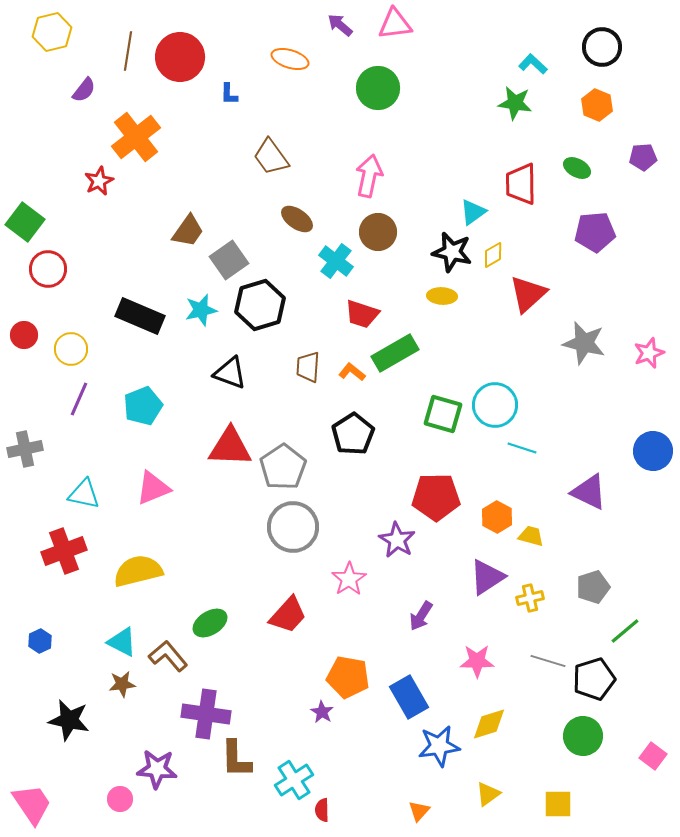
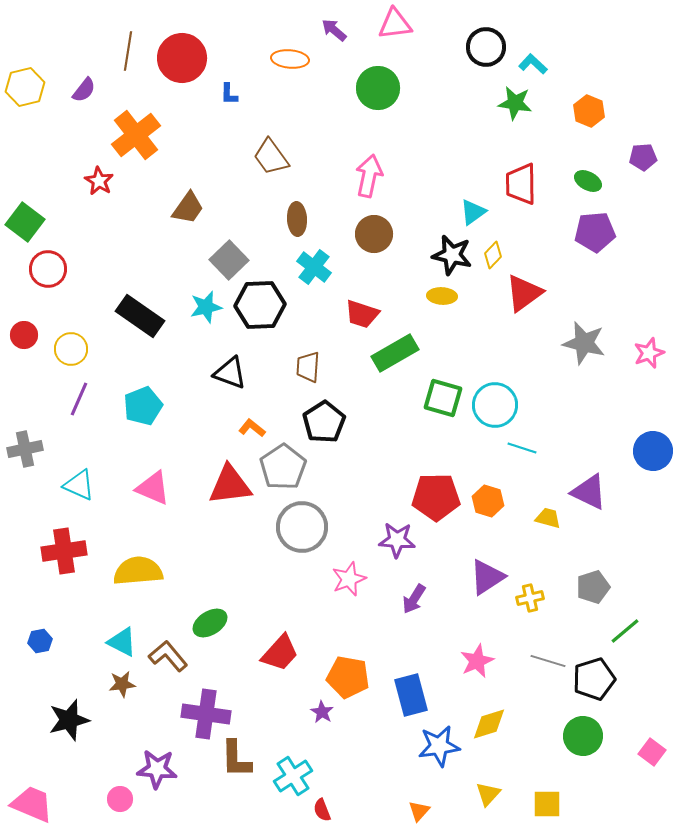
purple arrow at (340, 25): moved 6 px left, 5 px down
yellow hexagon at (52, 32): moved 27 px left, 55 px down
black circle at (602, 47): moved 116 px left
red circle at (180, 57): moved 2 px right, 1 px down
orange ellipse at (290, 59): rotated 12 degrees counterclockwise
orange hexagon at (597, 105): moved 8 px left, 6 px down
orange cross at (136, 137): moved 2 px up
green ellipse at (577, 168): moved 11 px right, 13 px down
red star at (99, 181): rotated 16 degrees counterclockwise
brown ellipse at (297, 219): rotated 52 degrees clockwise
brown trapezoid at (188, 231): moved 23 px up
brown circle at (378, 232): moved 4 px left, 2 px down
black star at (452, 252): moved 3 px down
yellow diamond at (493, 255): rotated 16 degrees counterclockwise
gray square at (229, 260): rotated 9 degrees counterclockwise
cyan cross at (336, 261): moved 22 px left, 6 px down
red triangle at (528, 294): moved 4 px left, 1 px up; rotated 6 degrees clockwise
black hexagon at (260, 305): rotated 15 degrees clockwise
cyan star at (201, 310): moved 5 px right, 3 px up
black rectangle at (140, 316): rotated 12 degrees clockwise
orange L-shape at (352, 372): moved 100 px left, 56 px down
green square at (443, 414): moved 16 px up
black pentagon at (353, 434): moved 29 px left, 12 px up
red triangle at (230, 447): moved 38 px down; rotated 9 degrees counterclockwise
pink triangle at (153, 488): rotated 45 degrees clockwise
cyan triangle at (84, 494): moved 5 px left, 9 px up; rotated 12 degrees clockwise
orange hexagon at (497, 517): moved 9 px left, 16 px up; rotated 12 degrees counterclockwise
gray circle at (293, 527): moved 9 px right
yellow trapezoid at (531, 536): moved 17 px right, 18 px up
purple star at (397, 540): rotated 27 degrees counterclockwise
red cross at (64, 551): rotated 12 degrees clockwise
yellow semicircle at (138, 571): rotated 9 degrees clockwise
pink star at (349, 579): rotated 12 degrees clockwise
red trapezoid at (288, 615): moved 8 px left, 38 px down
purple arrow at (421, 616): moved 7 px left, 17 px up
blue hexagon at (40, 641): rotated 15 degrees clockwise
pink star at (477, 661): rotated 24 degrees counterclockwise
blue rectangle at (409, 697): moved 2 px right, 2 px up; rotated 15 degrees clockwise
black star at (69, 720): rotated 27 degrees counterclockwise
pink square at (653, 756): moved 1 px left, 4 px up
cyan cross at (294, 780): moved 1 px left, 4 px up
yellow triangle at (488, 794): rotated 12 degrees counterclockwise
pink trapezoid at (32, 804): rotated 33 degrees counterclockwise
yellow square at (558, 804): moved 11 px left
red semicircle at (322, 810): rotated 20 degrees counterclockwise
